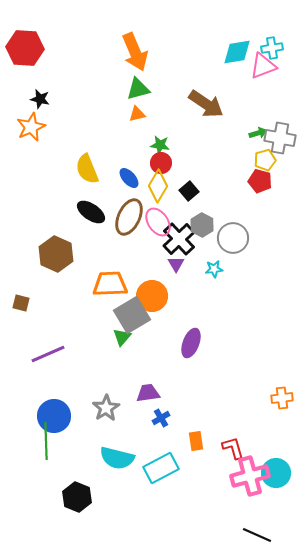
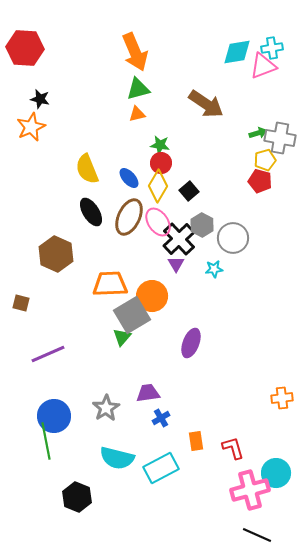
black ellipse at (91, 212): rotated 24 degrees clockwise
green line at (46, 441): rotated 9 degrees counterclockwise
pink cross at (250, 476): moved 14 px down
